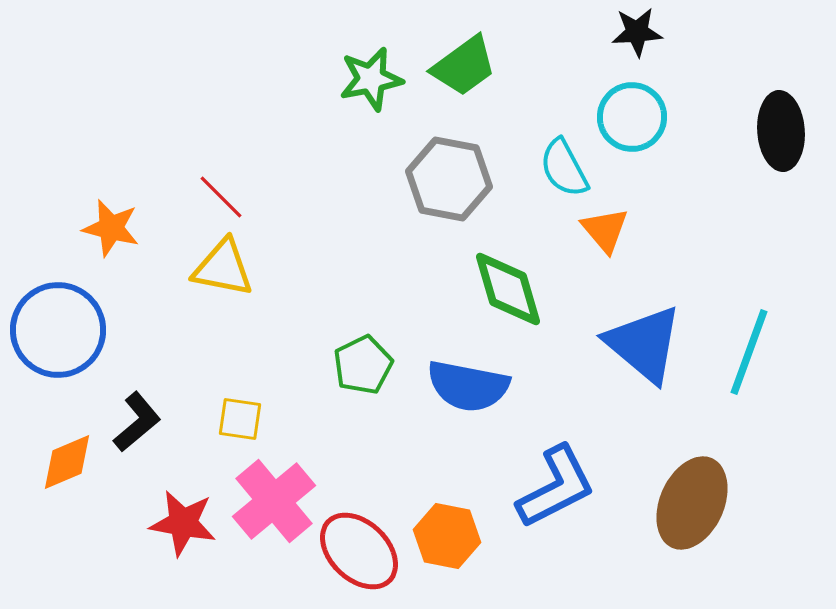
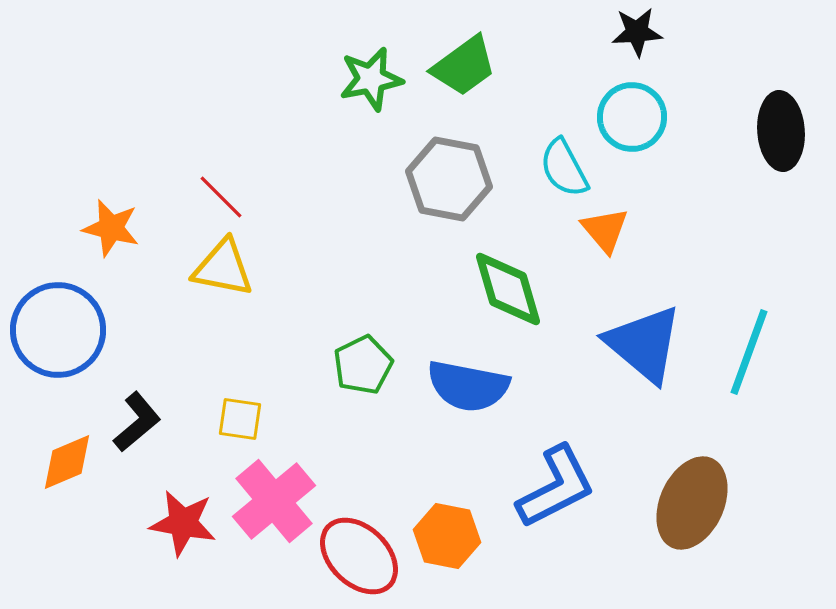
red ellipse: moved 5 px down
